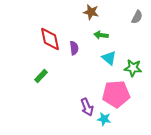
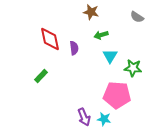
gray semicircle: rotated 96 degrees clockwise
green arrow: rotated 24 degrees counterclockwise
cyan triangle: moved 1 px right, 2 px up; rotated 21 degrees clockwise
pink pentagon: moved 1 px right, 1 px down; rotated 8 degrees clockwise
purple arrow: moved 3 px left, 10 px down
